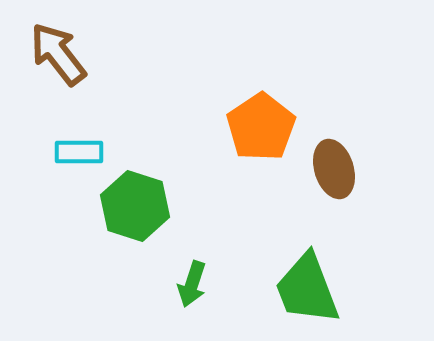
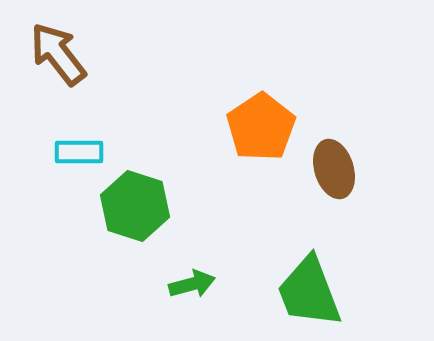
green arrow: rotated 123 degrees counterclockwise
green trapezoid: moved 2 px right, 3 px down
